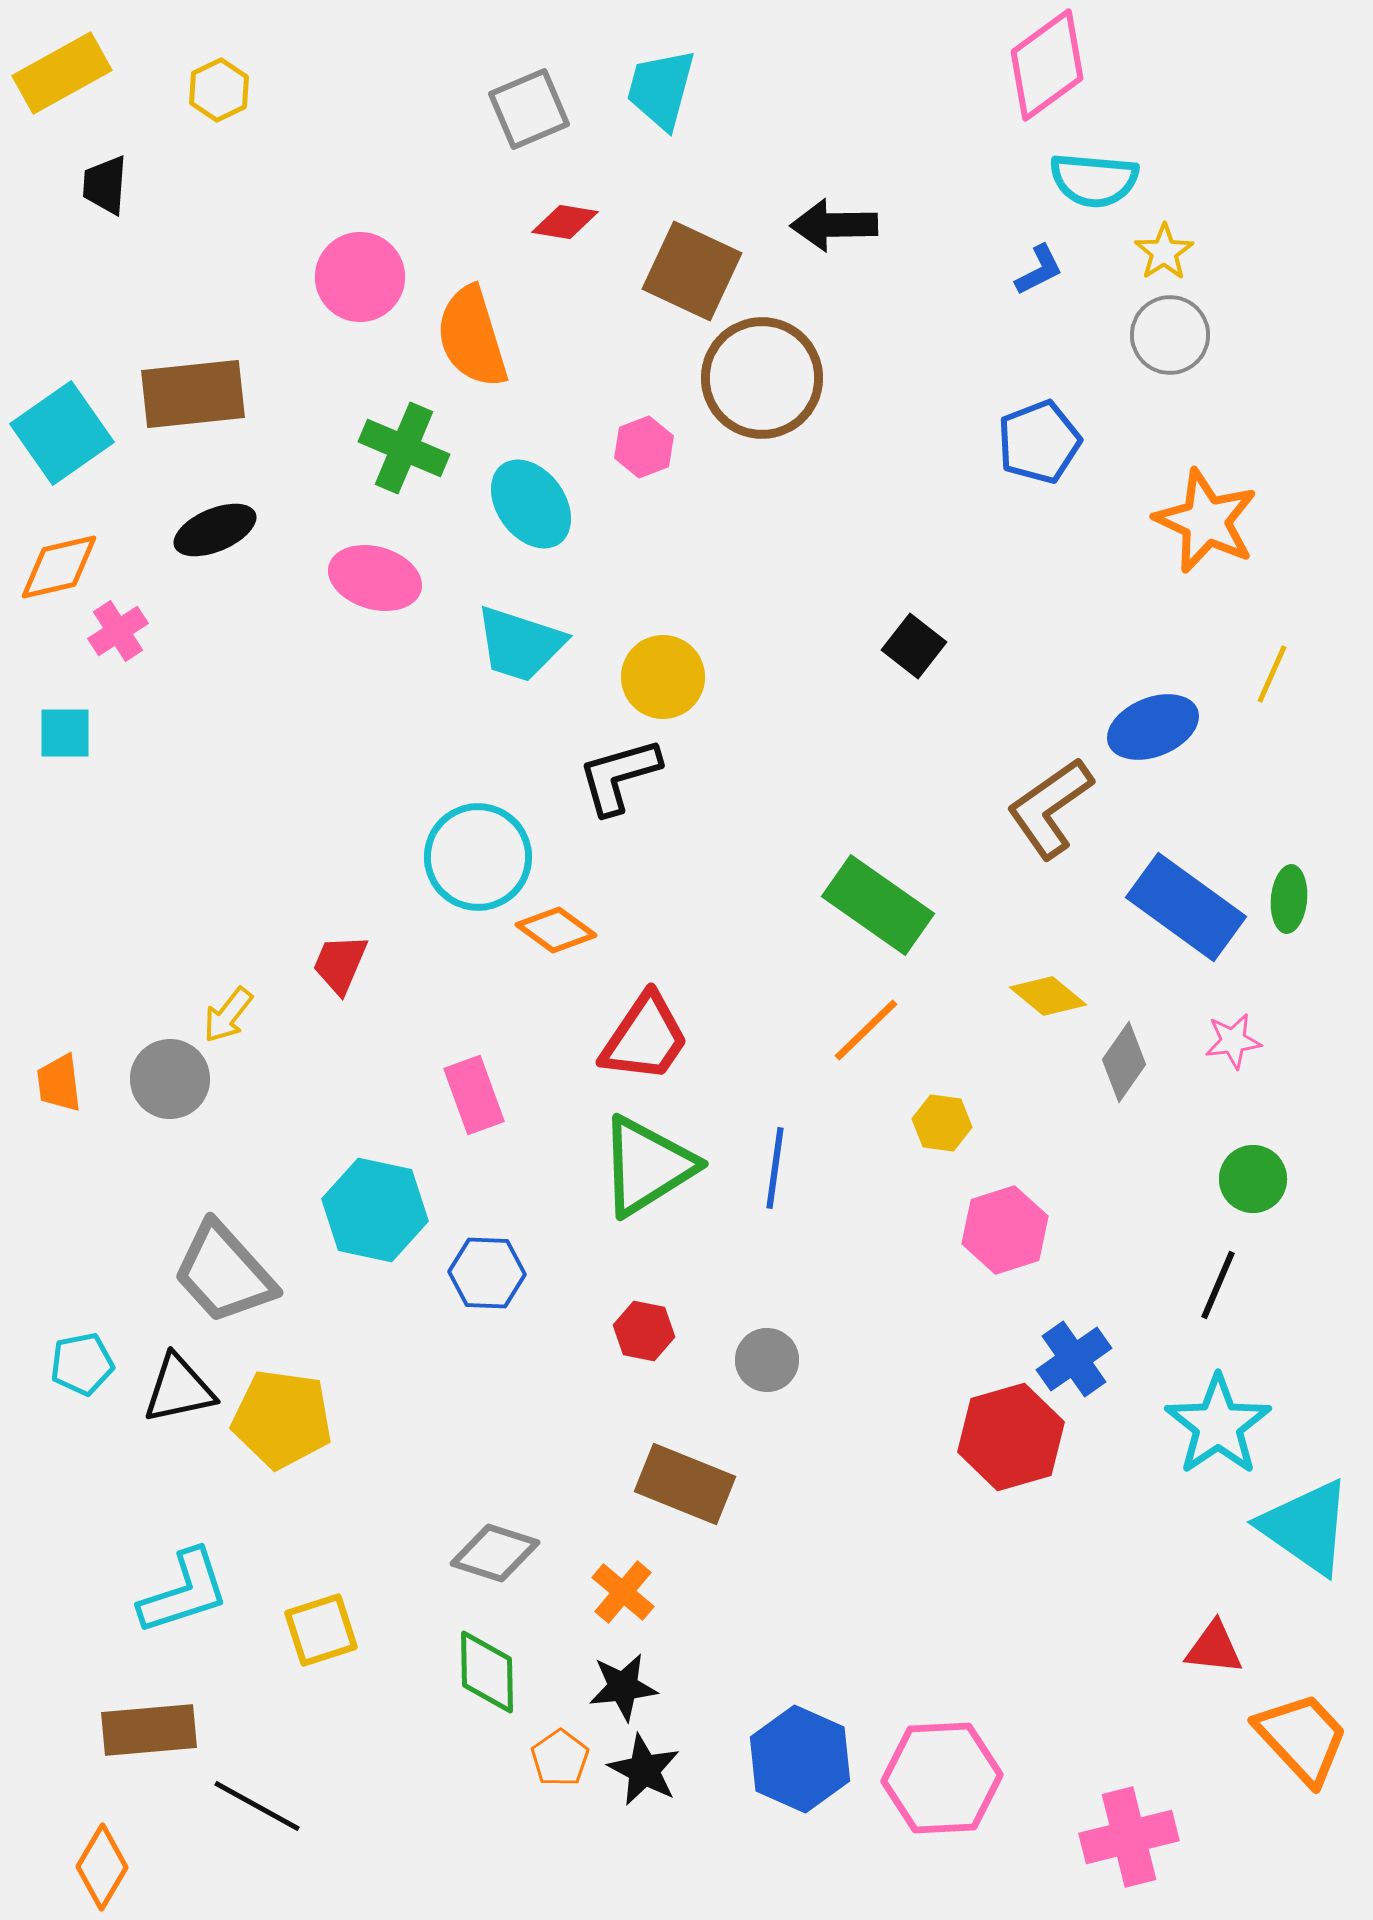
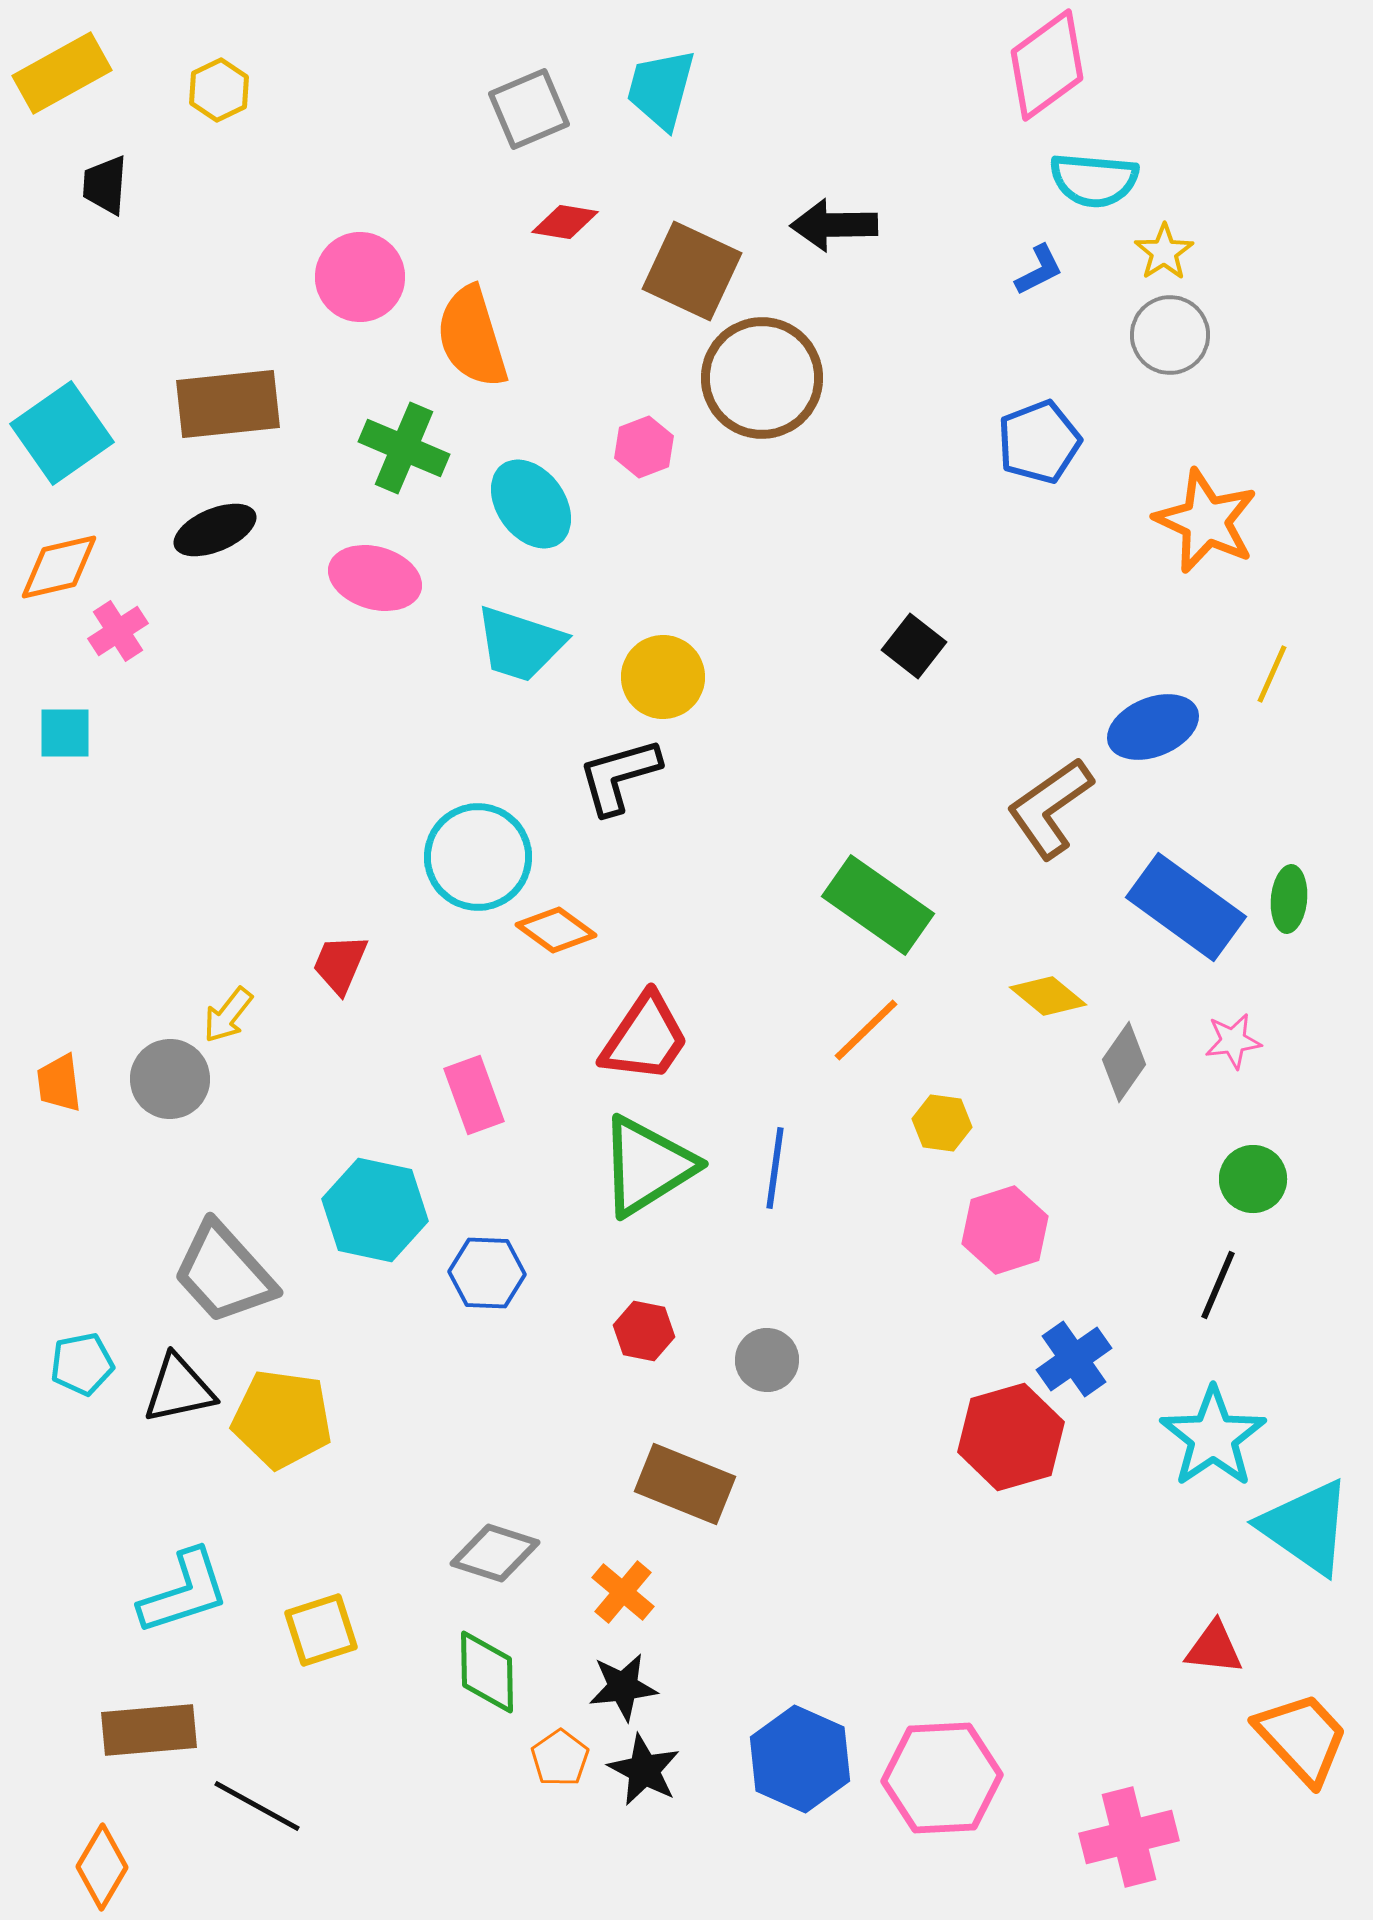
brown rectangle at (193, 394): moved 35 px right, 10 px down
cyan star at (1218, 1425): moved 5 px left, 12 px down
